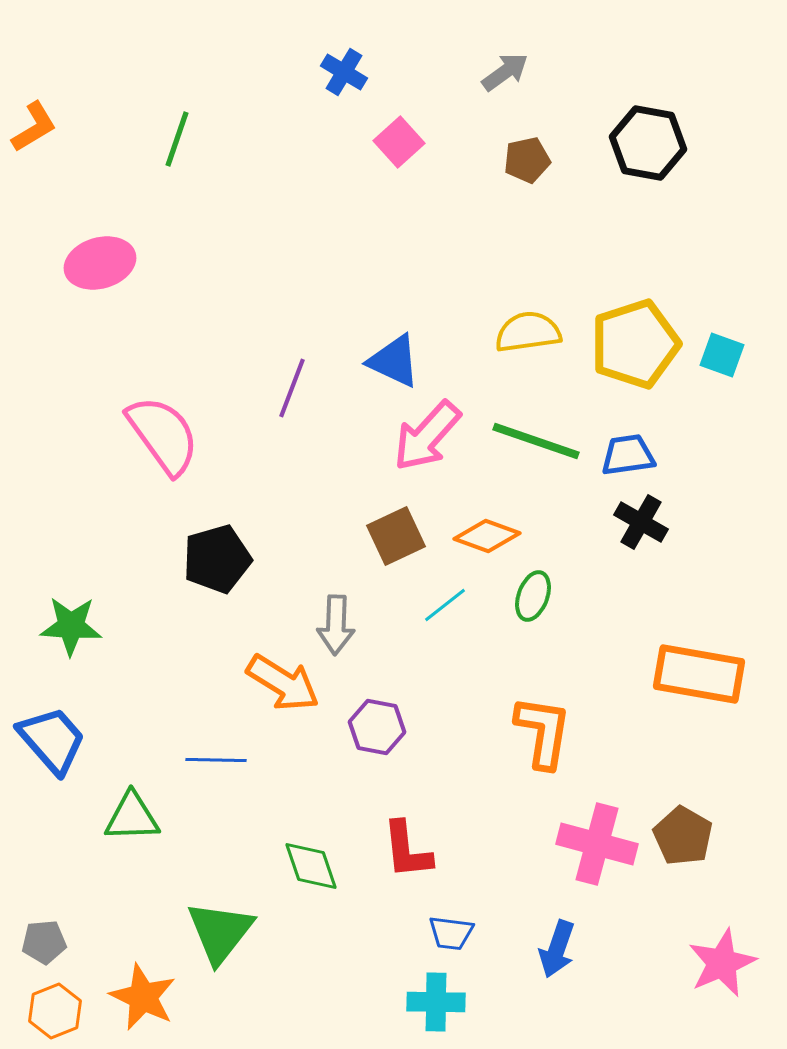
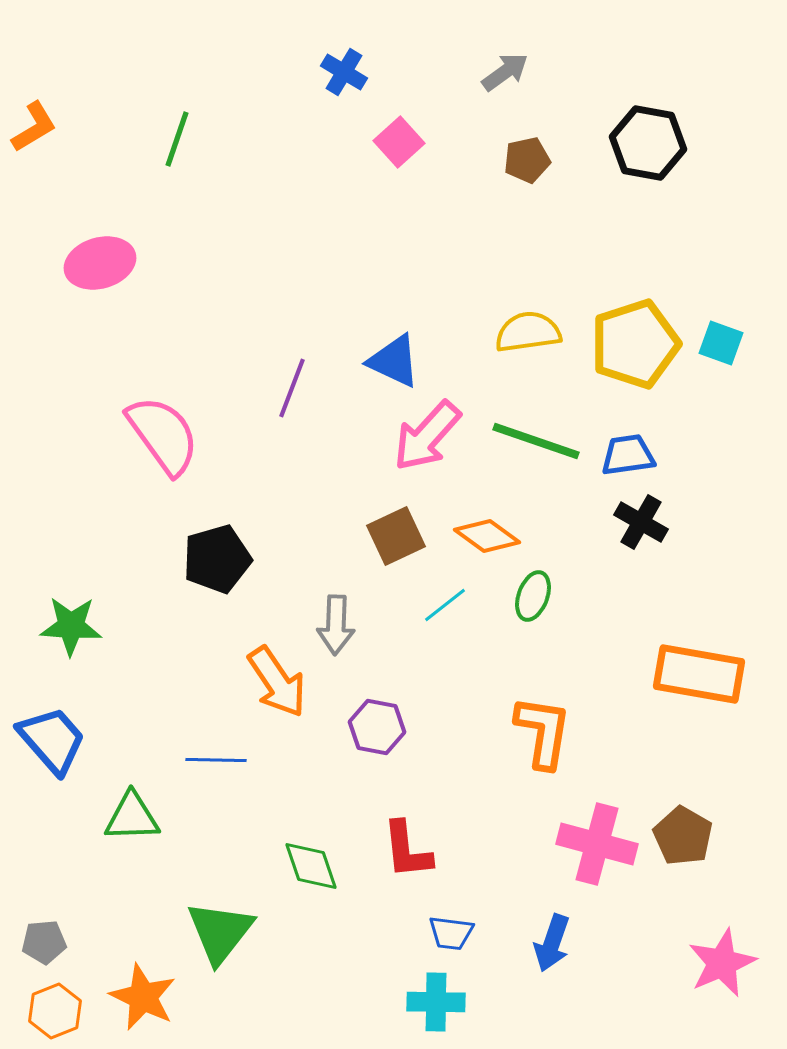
cyan square at (722, 355): moved 1 px left, 12 px up
orange diamond at (487, 536): rotated 16 degrees clockwise
orange arrow at (283, 683): moved 6 px left, 1 px up; rotated 24 degrees clockwise
blue arrow at (557, 949): moved 5 px left, 6 px up
